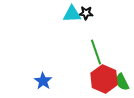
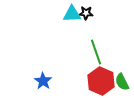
red hexagon: moved 3 px left, 2 px down
